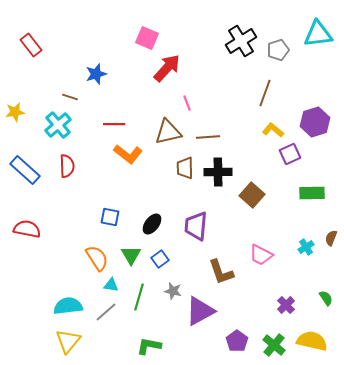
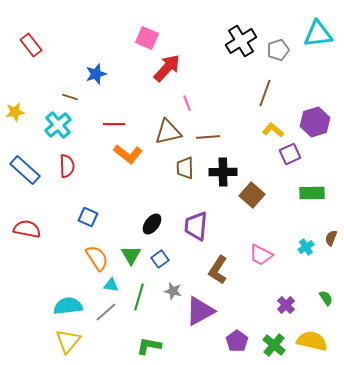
black cross at (218, 172): moved 5 px right
blue square at (110, 217): moved 22 px left; rotated 12 degrees clockwise
brown L-shape at (221, 272): moved 3 px left, 2 px up; rotated 52 degrees clockwise
